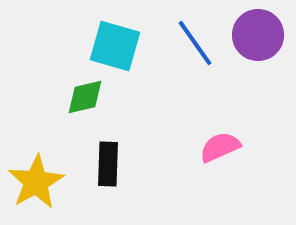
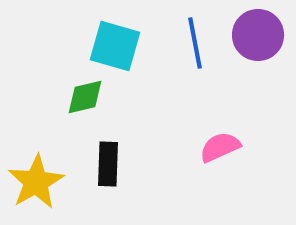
blue line: rotated 24 degrees clockwise
